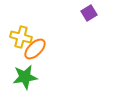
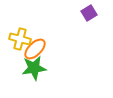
yellow cross: moved 1 px left, 2 px down
green star: moved 9 px right, 9 px up
